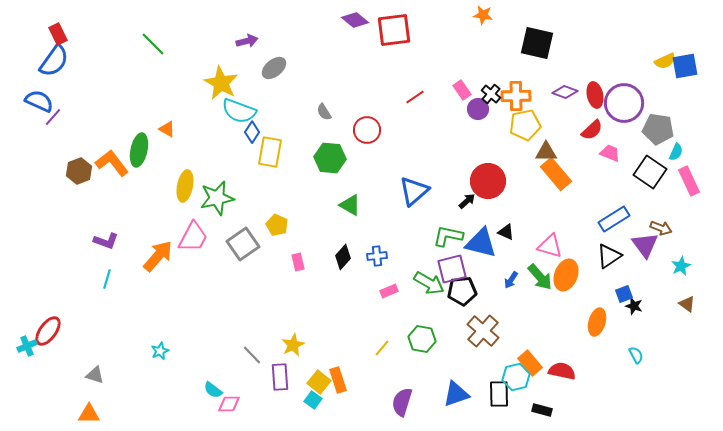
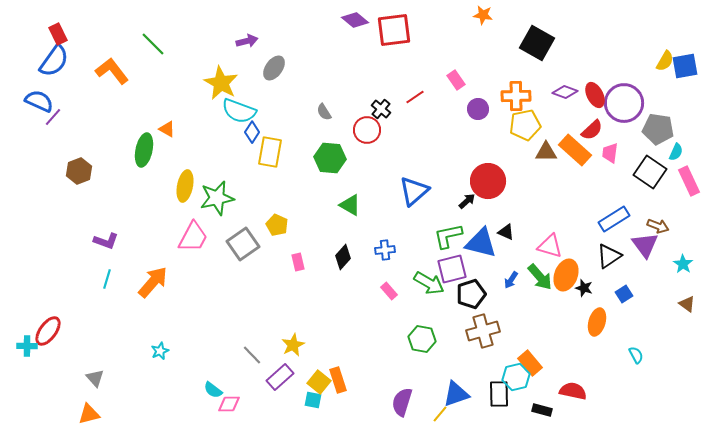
black square at (537, 43): rotated 16 degrees clockwise
yellow semicircle at (665, 61): rotated 35 degrees counterclockwise
gray ellipse at (274, 68): rotated 15 degrees counterclockwise
pink rectangle at (462, 90): moved 6 px left, 10 px up
black cross at (491, 94): moved 110 px left, 15 px down
red ellipse at (595, 95): rotated 15 degrees counterclockwise
green ellipse at (139, 150): moved 5 px right
pink trapezoid at (610, 153): rotated 105 degrees counterclockwise
orange L-shape at (112, 163): moved 92 px up
orange rectangle at (556, 174): moved 19 px right, 24 px up; rotated 8 degrees counterclockwise
brown arrow at (661, 228): moved 3 px left, 2 px up
green L-shape at (448, 236): rotated 24 degrees counterclockwise
orange arrow at (158, 256): moved 5 px left, 26 px down
blue cross at (377, 256): moved 8 px right, 6 px up
cyan star at (681, 266): moved 2 px right, 2 px up; rotated 12 degrees counterclockwise
pink rectangle at (389, 291): rotated 72 degrees clockwise
black pentagon at (462, 291): moved 9 px right, 3 px down; rotated 12 degrees counterclockwise
blue square at (624, 294): rotated 12 degrees counterclockwise
black star at (634, 306): moved 50 px left, 18 px up
brown cross at (483, 331): rotated 32 degrees clockwise
cyan cross at (27, 346): rotated 24 degrees clockwise
yellow line at (382, 348): moved 58 px right, 66 px down
red semicircle at (562, 371): moved 11 px right, 20 px down
gray triangle at (95, 375): moved 3 px down; rotated 30 degrees clockwise
purple rectangle at (280, 377): rotated 52 degrees clockwise
cyan square at (313, 400): rotated 24 degrees counterclockwise
orange triangle at (89, 414): rotated 15 degrees counterclockwise
